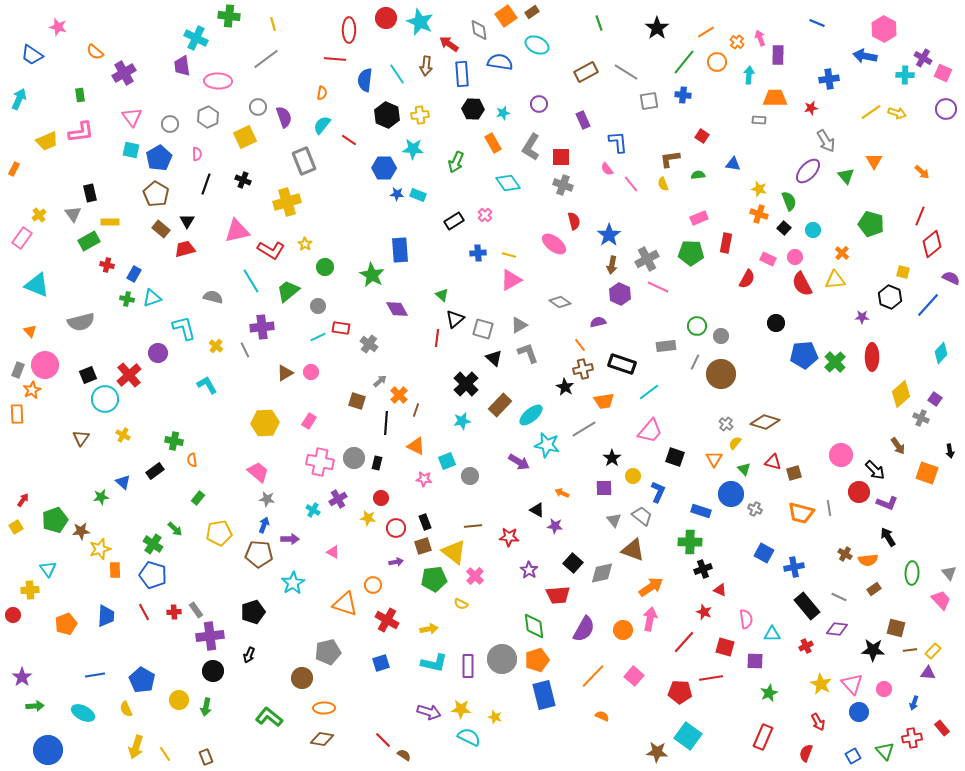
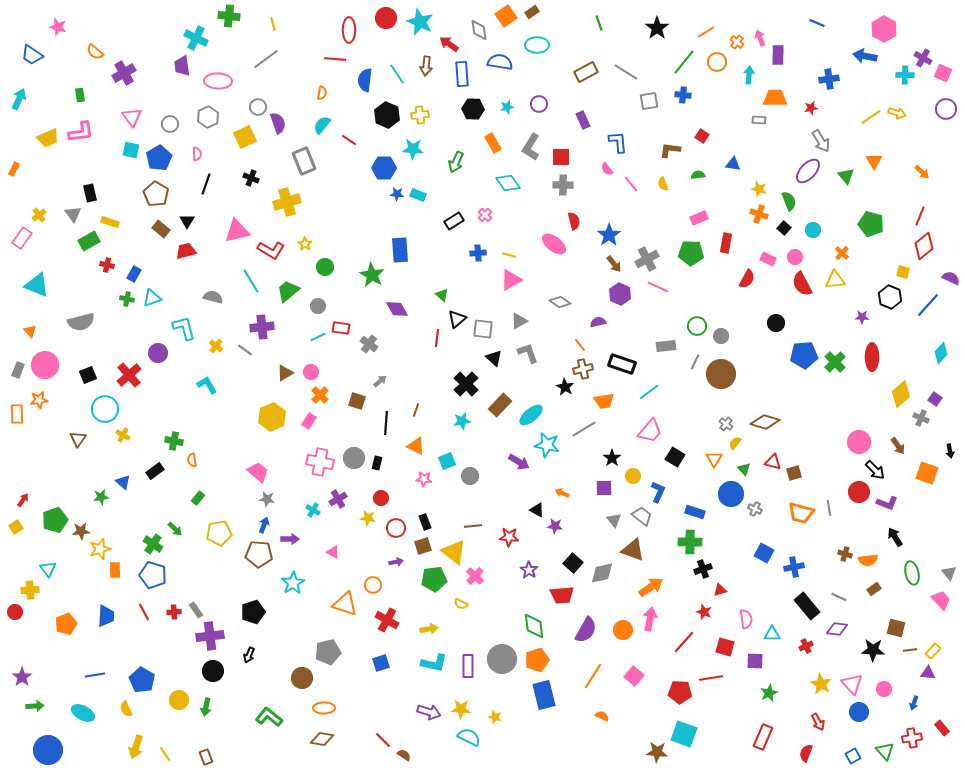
cyan ellipse at (537, 45): rotated 25 degrees counterclockwise
yellow line at (871, 112): moved 5 px down
cyan star at (503, 113): moved 4 px right, 6 px up
purple semicircle at (284, 117): moved 6 px left, 6 px down
yellow trapezoid at (47, 141): moved 1 px right, 3 px up
gray arrow at (826, 141): moved 5 px left
brown L-shape at (670, 159): moved 9 px up; rotated 15 degrees clockwise
black cross at (243, 180): moved 8 px right, 2 px up
gray cross at (563, 185): rotated 18 degrees counterclockwise
yellow rectangle at (110, 222): rotated 18 degrees clockwise
red diamond at (932, 244): moved 8 px left, 2 px down
red trapezoid at (185, 249): moved 1 px right, 2 px down
brown arrow at (612, 265): moved 2 px right, 1 px up; rotated 48 degrees counterclockwise
black triangle at (455, 319): moved 2 px right
gray triangle at (519, 325): moved 4 px up
gray square at (483, 329): rotated 10 degrees counterclockwise
gray line at (245, 350): rotated 28 degrees counterclockwise
orange star at (32, 390): moved 7 px right, 10 px down; rotated 18 degrees clockwise
orange cross at (399, 395): moved 79 px left
cyan circle at (105, 399): moved 10 px down
yellow hexagon at (265, 423): moved 7 px right, 6 px up; rotated 20 degrees counterclockwise
brown triangle at (81, 438): moved 3 px left, 1 px down
pink circle at (841, 455): moved 18 px right, 13 px up
black square at (675, 457): rotated 12 degrees clockwise
blue rectangle at (701, 511): moved 6 px left, 1 px down
black arrow at (888, 537): moved 7 px right
brown cross at (845, 554): rotated 16 degrees counterclockwise
green ellipse at (912, 573): rotated 15 degrees counterclockwise
red triangle at (720, 590): rotated 40 degrees counterclockwise
red trapezoid at (558, 595): moved 4 px right
red circle at (13, 615): moved 2 px right, 3 px up
purple semicircle at (584, 629): moved 2 px right, 1 px down
orange line at (593, 676): rotated 12 degrees counterclockwise
cyan square at (688, 736): moved 4 px left, 2 px up; rotated 16 degrees counterclockwise
